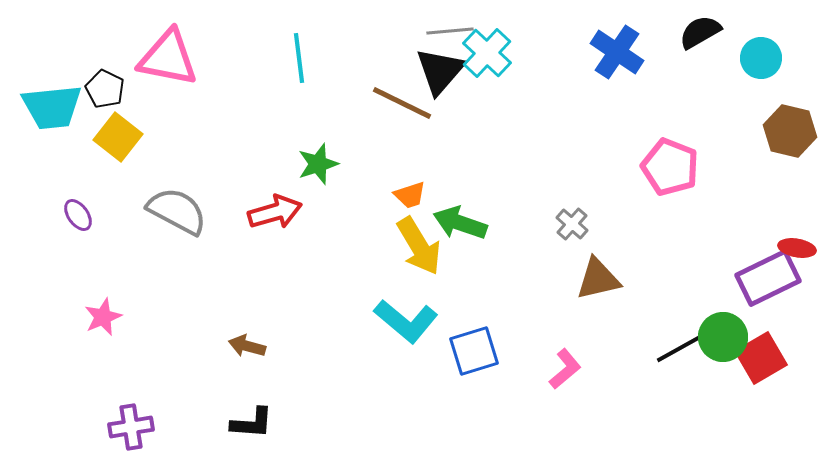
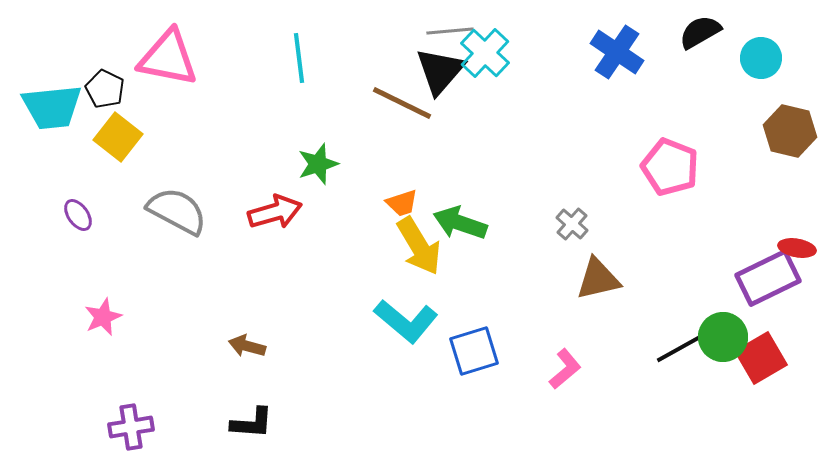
cyan cross: moved 2 px left
orange trapezoid: moved 8 px left, 8 px down
